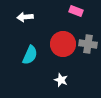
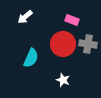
pink rectangle: moved 4 px left, 9 px down
white arrow: rotated 35 degrees counterclockwise
cyan semicircle: moved 1 px right, 3 px down
white star: moved 2 px right
